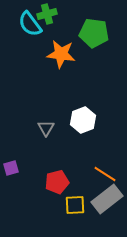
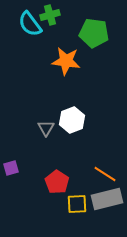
green cross: moved 3 px right, 1 px down
orange star: moved 5 px right, 7 px down
white hexagon: moved 11 px left
red pentagon: rotated 25 degrees counterclockwise
gray rectangle: rotated 24 degrees clockwise
yellow square: moved 2 px right, 1 px up
